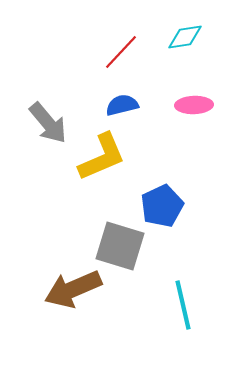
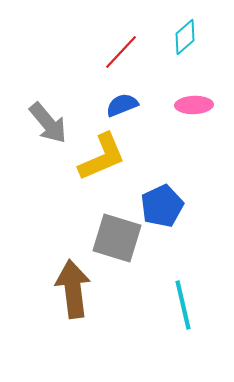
cyan diamond: rotated 33 degrees counterclockwise
blue semicircle: rotated 8 degrees counterclockwise
gray square: moved 3 px left, 8 px up
brown arrow: rotated 106 degrees clockwise
